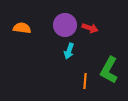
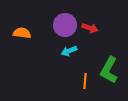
orange semicircle: moved 5 px down
cyan arrow: rotated 49 degrees clockwise
